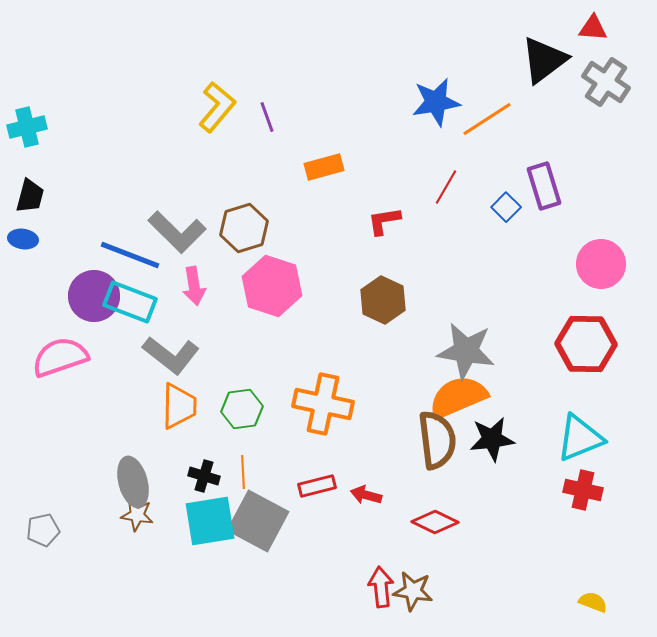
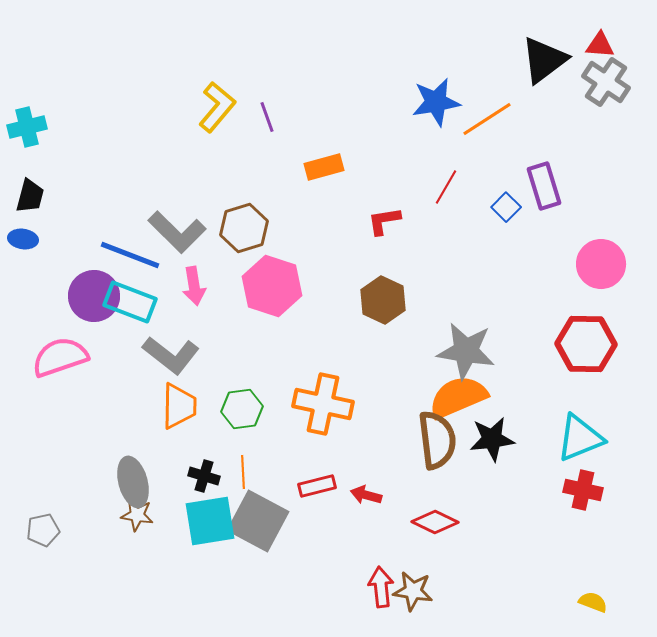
red triangle at (593, 28): moved 7 px right, 17 px down
